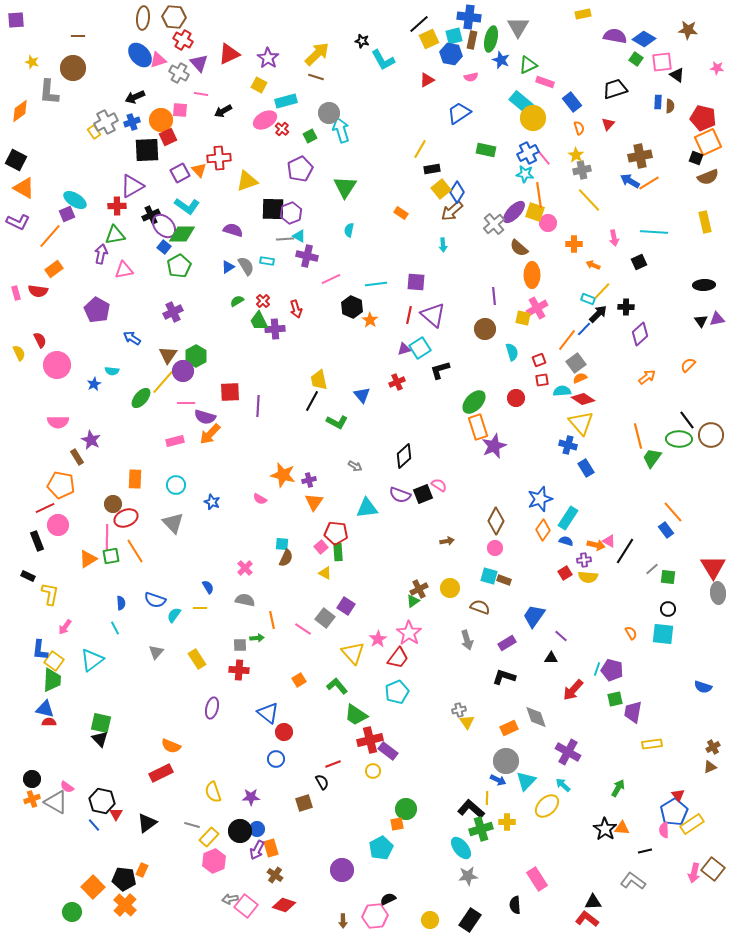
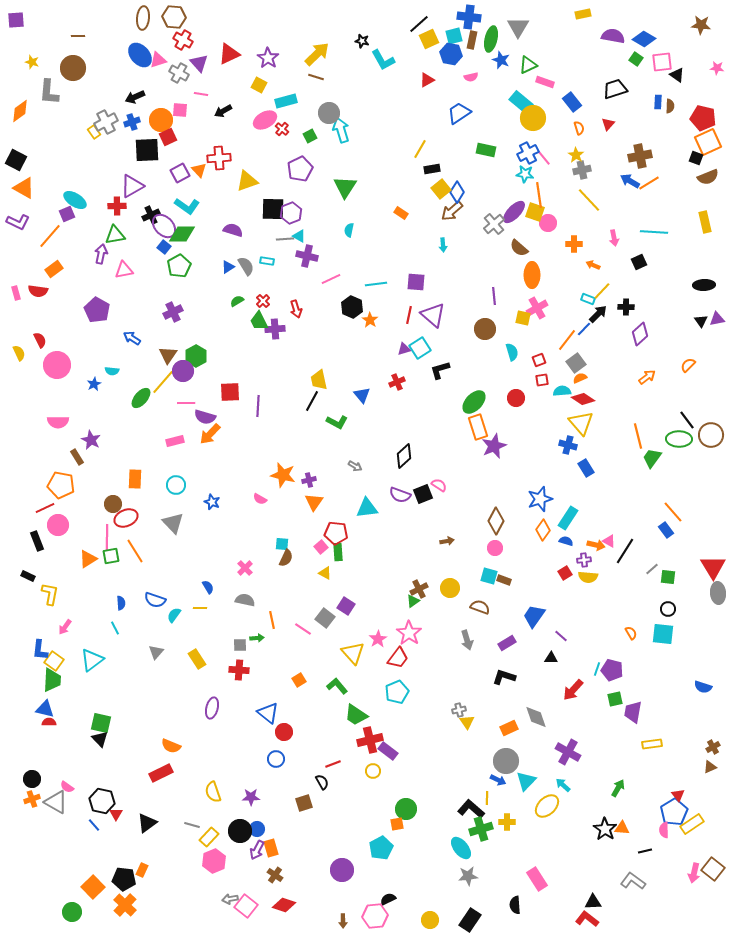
brown star at (688, 30): moved 13 px right, 5 px up
purple semicircle at (615, 36): moved 2 px left
